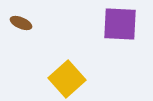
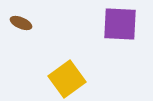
yellow square: rotated 6 degrees clockwise
